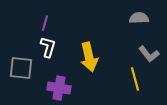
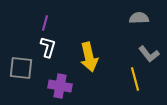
purple cross: moved 1 px right, 2 px up
